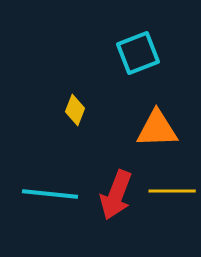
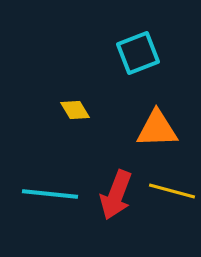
yellow diamond: rotated 52 degrees counterclockwise
yellow line: rotated 15 degrees clockwise
